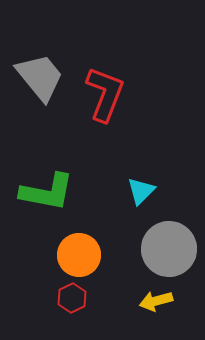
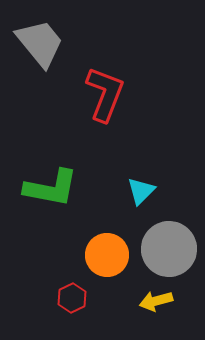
gray trapezoid: moved 34 px up
green L-shape: moved 4 px right, 4 px up
orange circle: moved 28 px right
